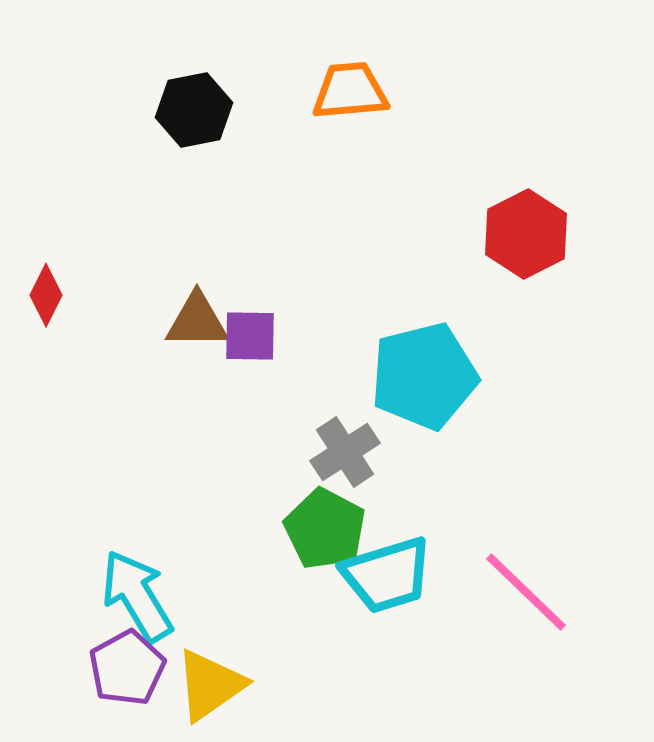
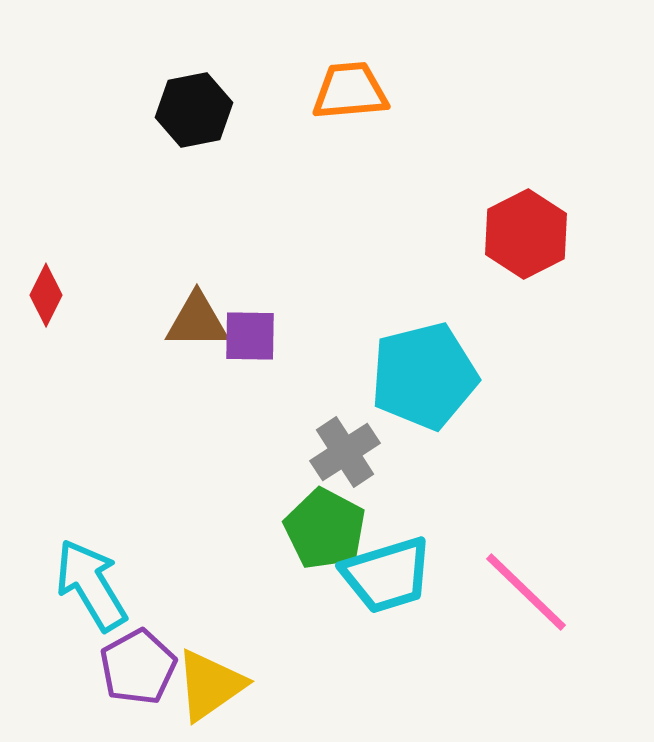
cyan arrow: moved 46 px left, 11 px up
purple pentagon: moved 11 px right, 1 px up
